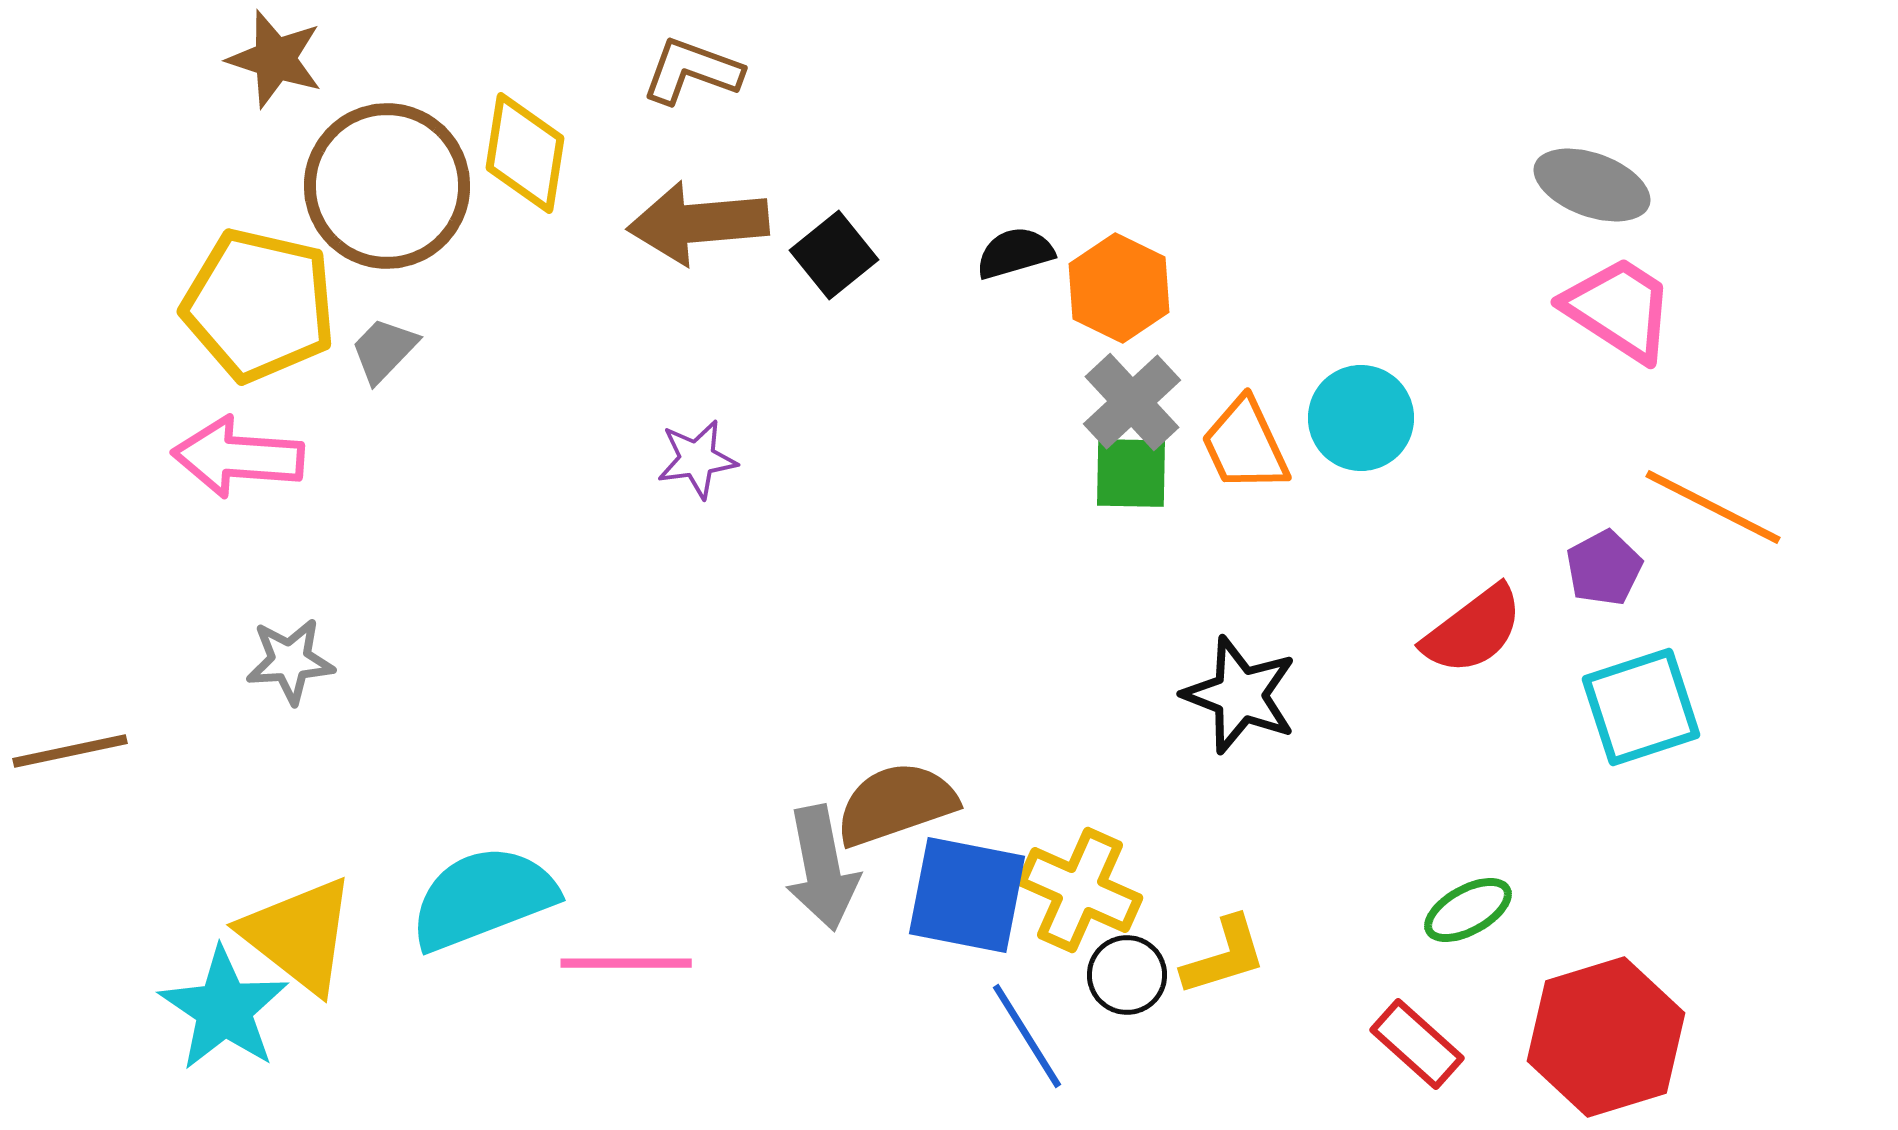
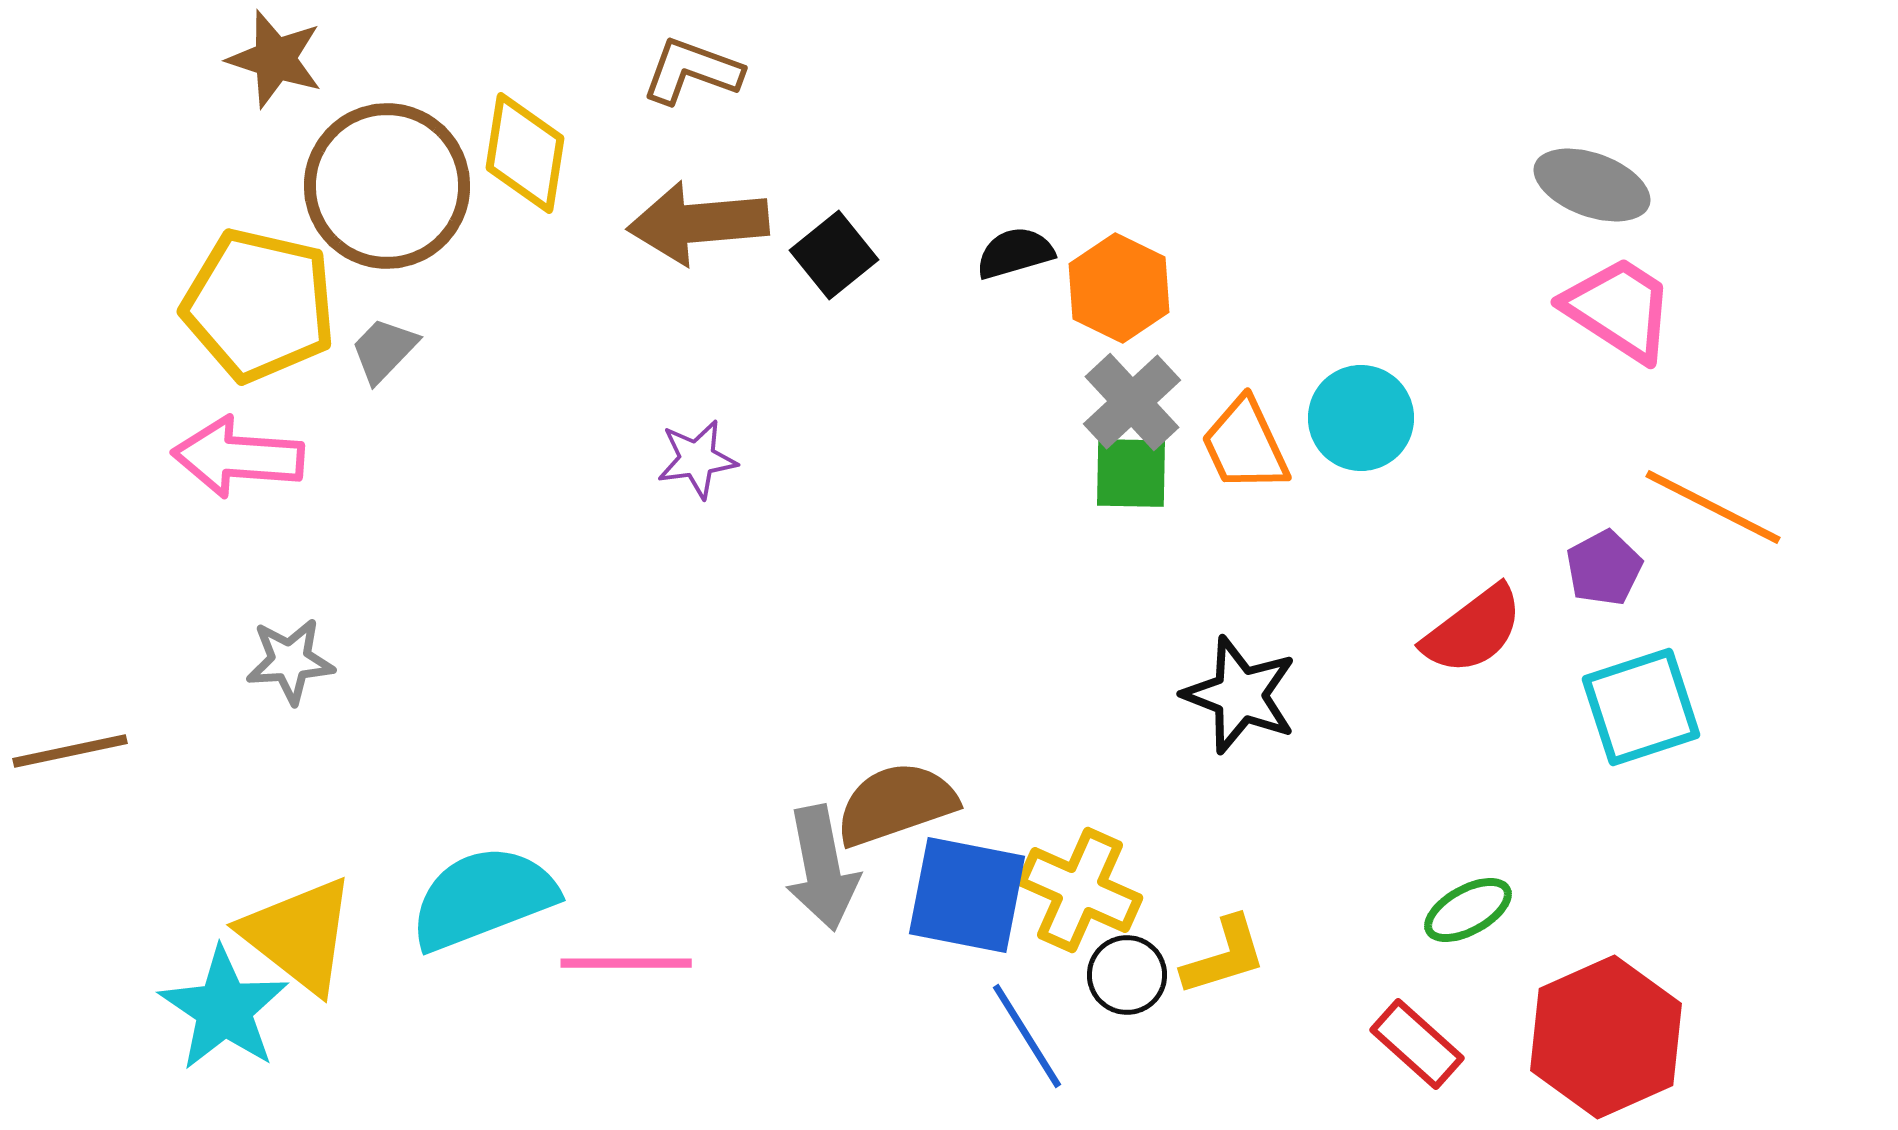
red hexagon: rotated 7 degrees counterclockwise
